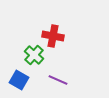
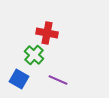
red cross: moved 6 px left, 3 px up
blue square: moved 1 px up
